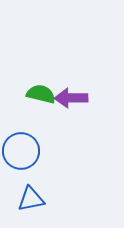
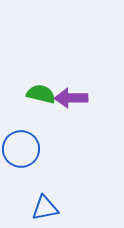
blue circle: moved 2 px up
blue triangle: moved 14 px right, 9 px down
